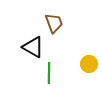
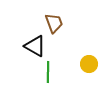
black triangle: moved 2 px right, 1 px up
green line: moved 1 px left, 1 px up
